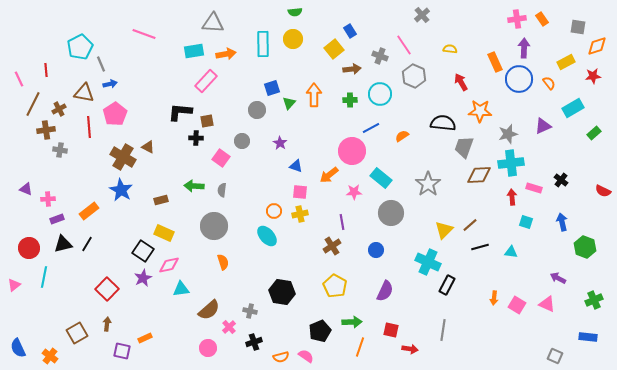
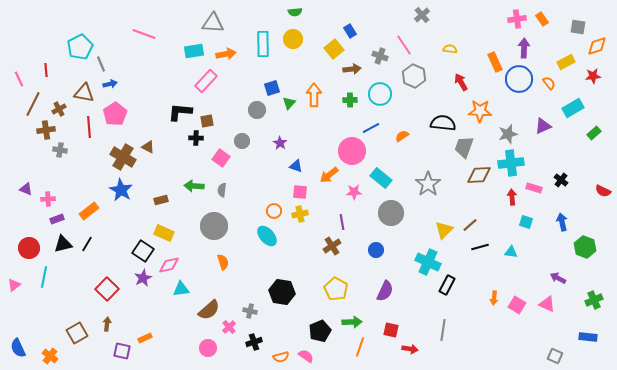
yellow pentagon at (335, 286): moved 1 px right, 3 px down
